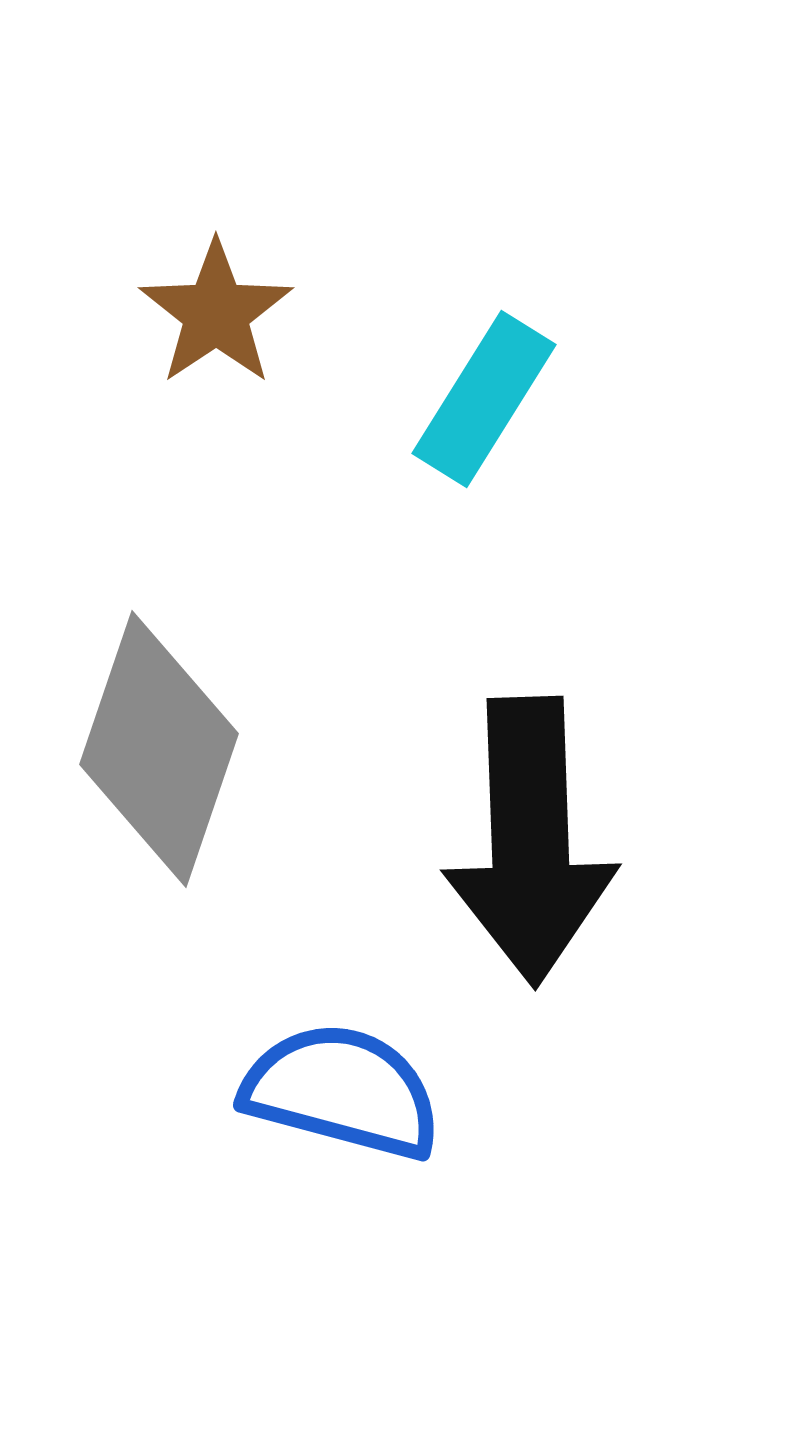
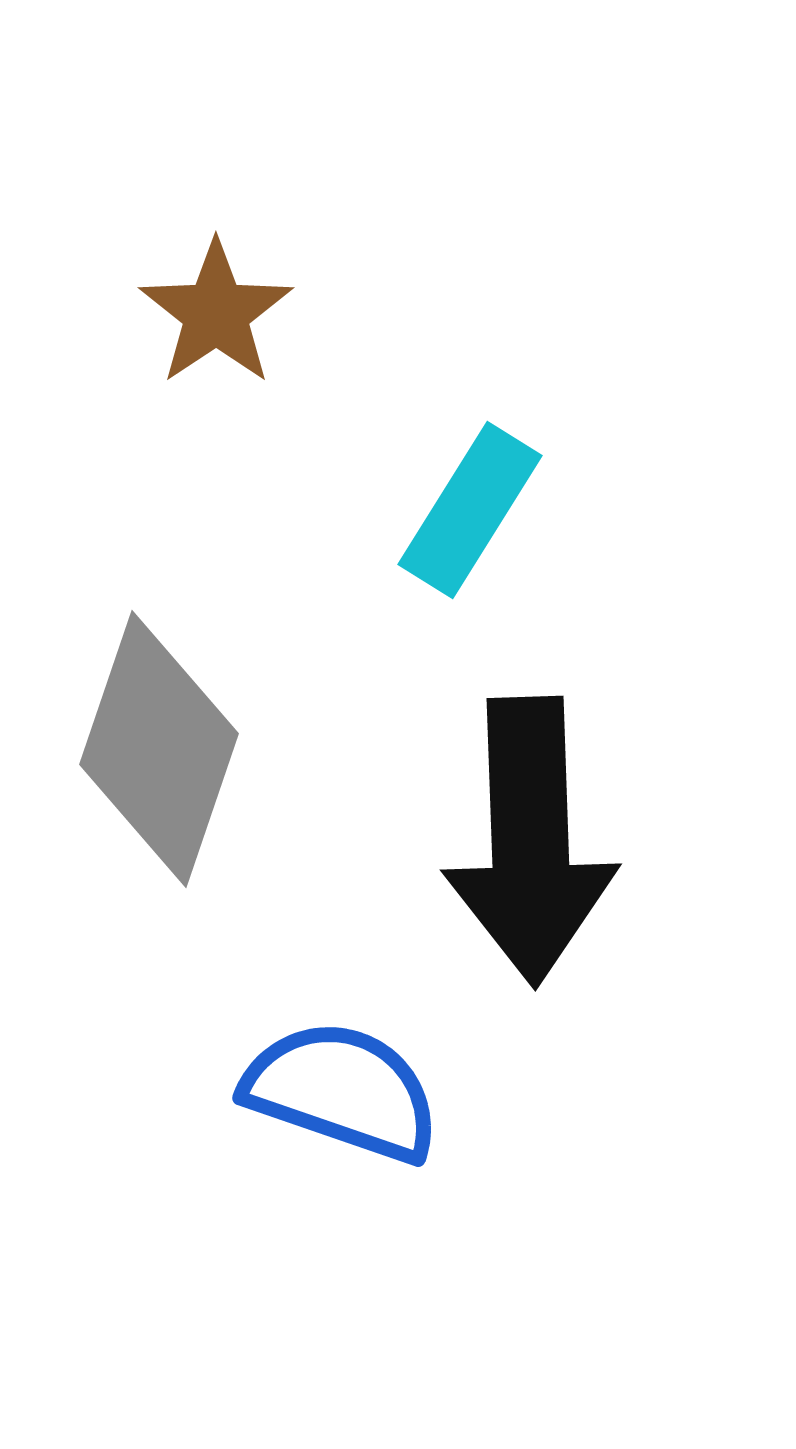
cyan rectangle: moved 14 px left, 111 px down
blue semicircle: rotated 4 degrees clockwise
